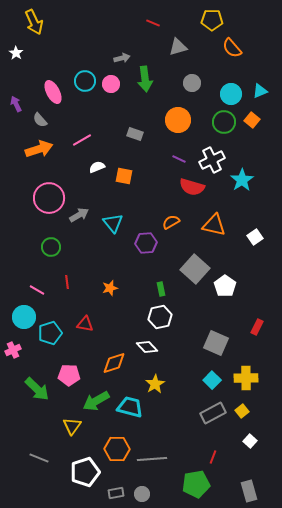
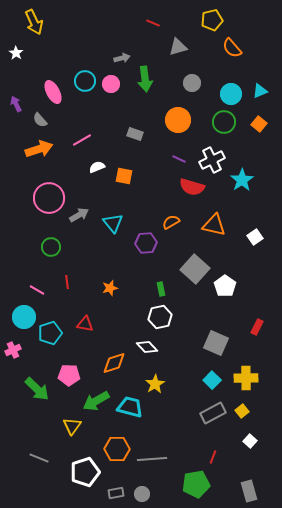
yellow pentagon at (212, 20): rotated 15 degrees counterclockwise
orange square at (252, 120): moved 7 px right, 4 px down
